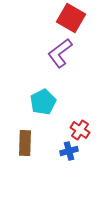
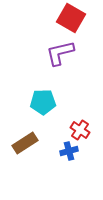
purple L-shape: rotated 24 degrees clockwise
cyan pentagon: rotated 25 degrees clockwise
brown rectangle: rotated 55 degrees clockwise
